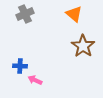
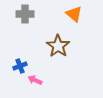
gray cross: rotated 24 degrees clockwise
brown star: moved 25 px left
blue cross: rotated 24 degrees counterclockwise
